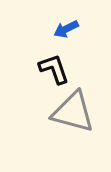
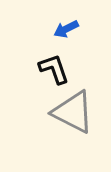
gray triangle: rotated 12 degrees clockwise
